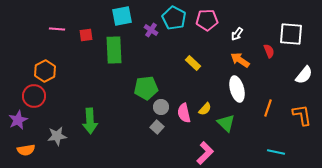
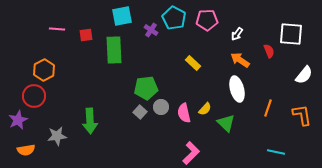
orange hexagon: moved 1 px left, 1 px up
gray square: moved 17 px left, 15 px up
pink L-shape: moved 14 px left
